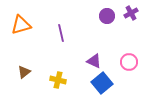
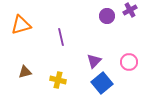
purple cross: moved 1 px left, 3 px up
purple line: moved 4 px down
purple triangle: rotated 49 degrees clockwise
brown triangle: moved 1 px right; rotated 24 degrees clockwise
